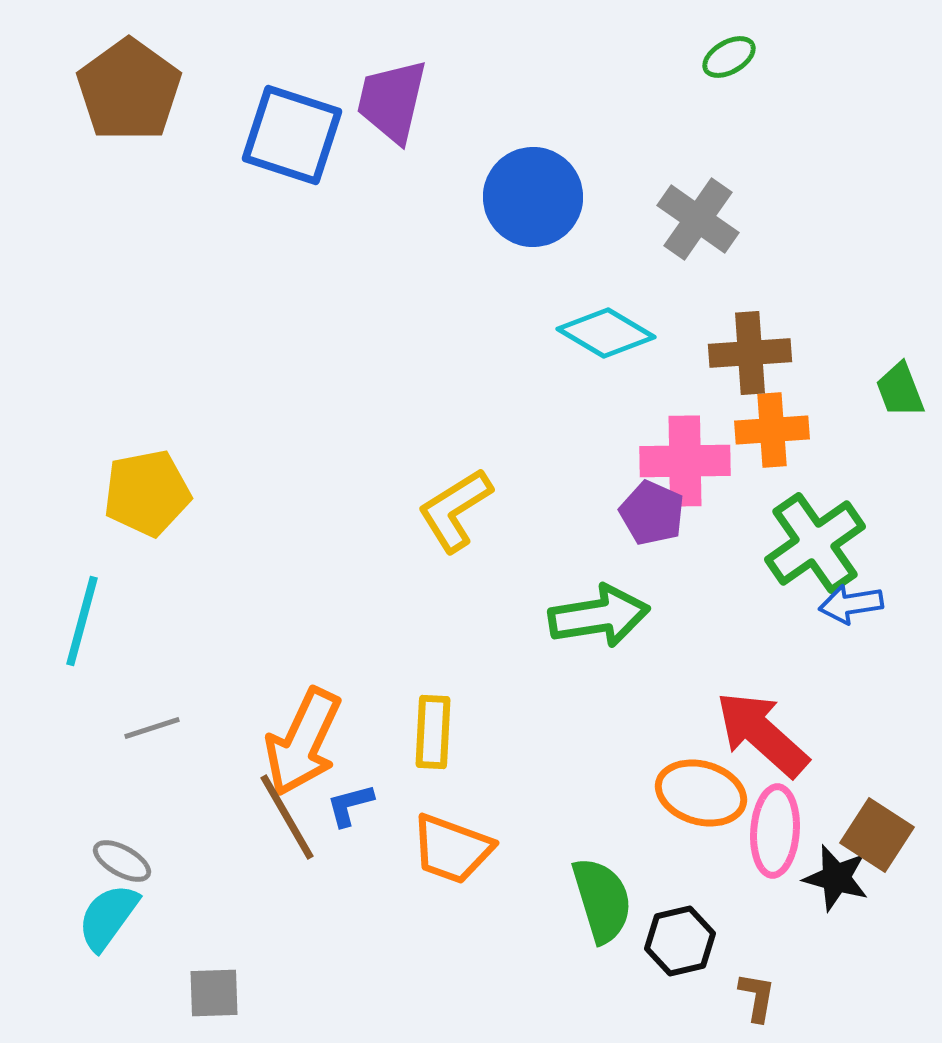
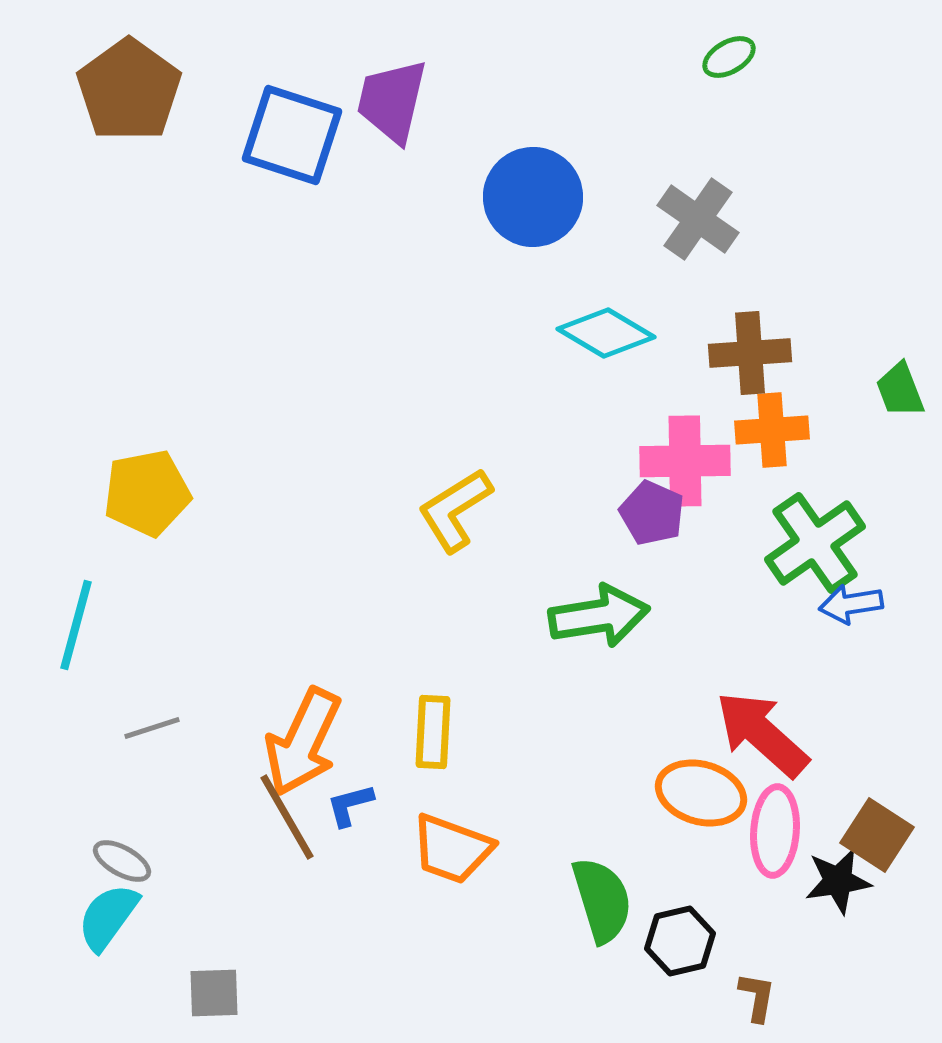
cyan line: moved 6 px left, 4 px down
black star: moved 2 px right, 3 px down; rotated 24 degrees counterclockwise
